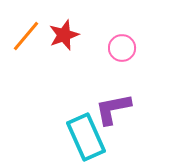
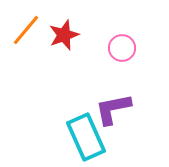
orange line: moved 6 px up
